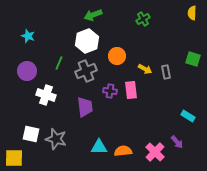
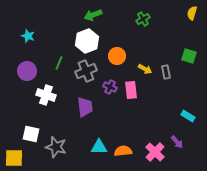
yellow semicircle: rotated 16 degrees clockwise
green square: moved 4 px left, 3 px up
purple cross: moved 4 px up; rotated 16 degrees clockwise
gray star: moved 8 px down
